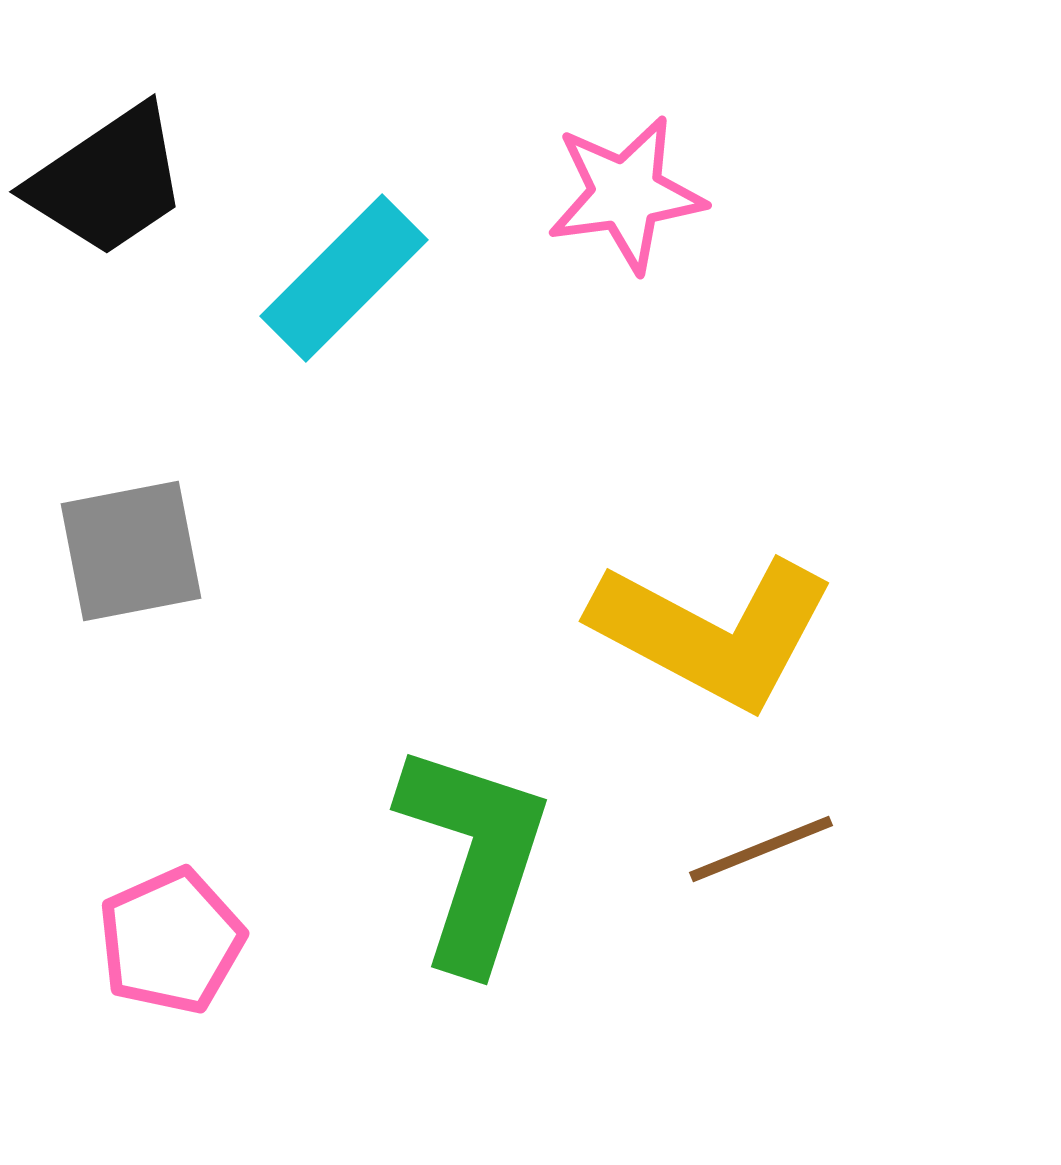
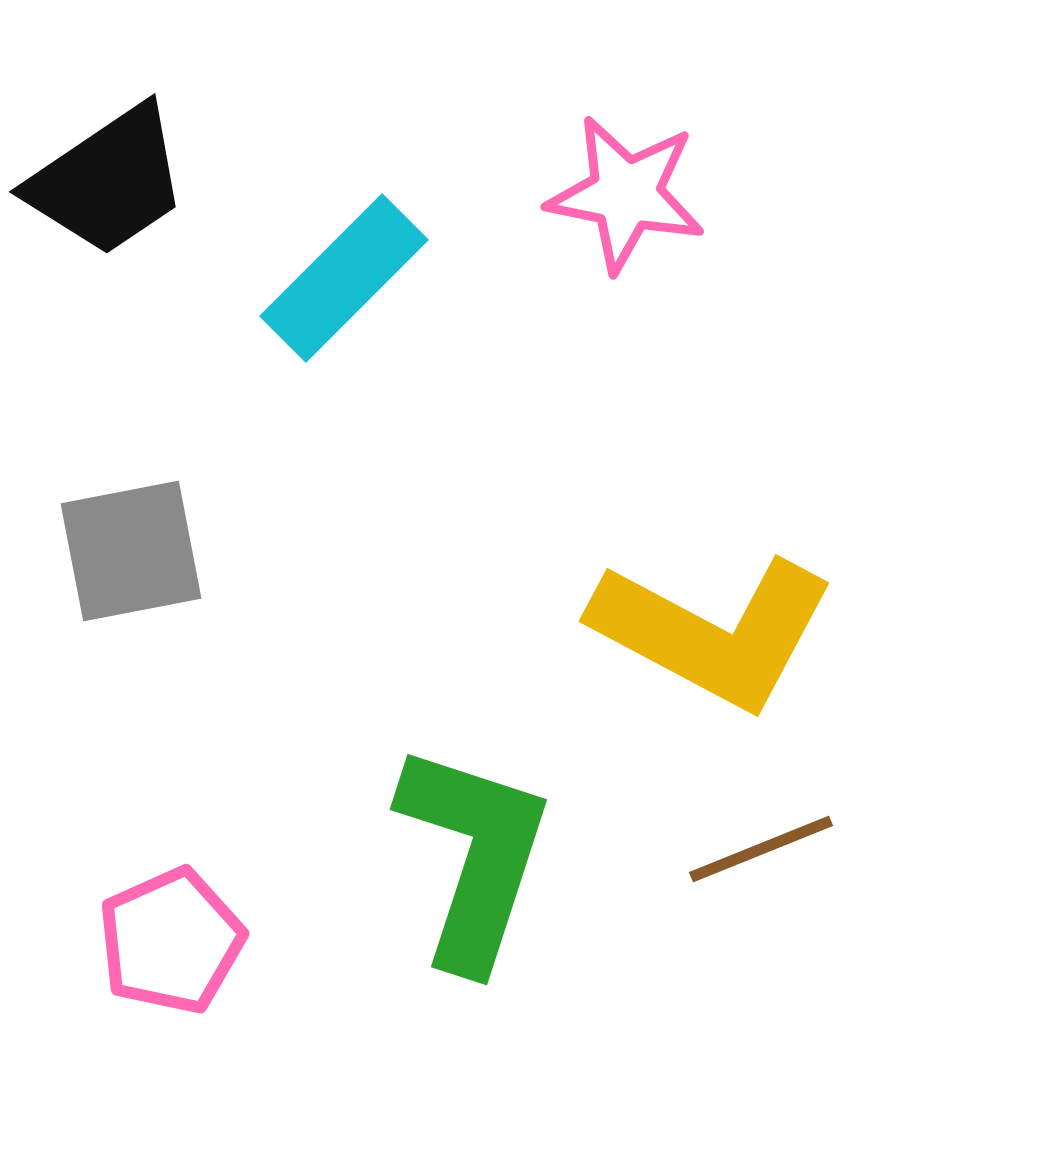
pink star: rotated 19 degrees clockwise
